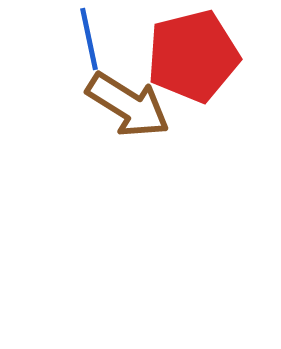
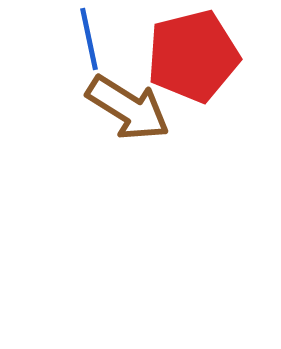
brown arrow: moved 3 px down
